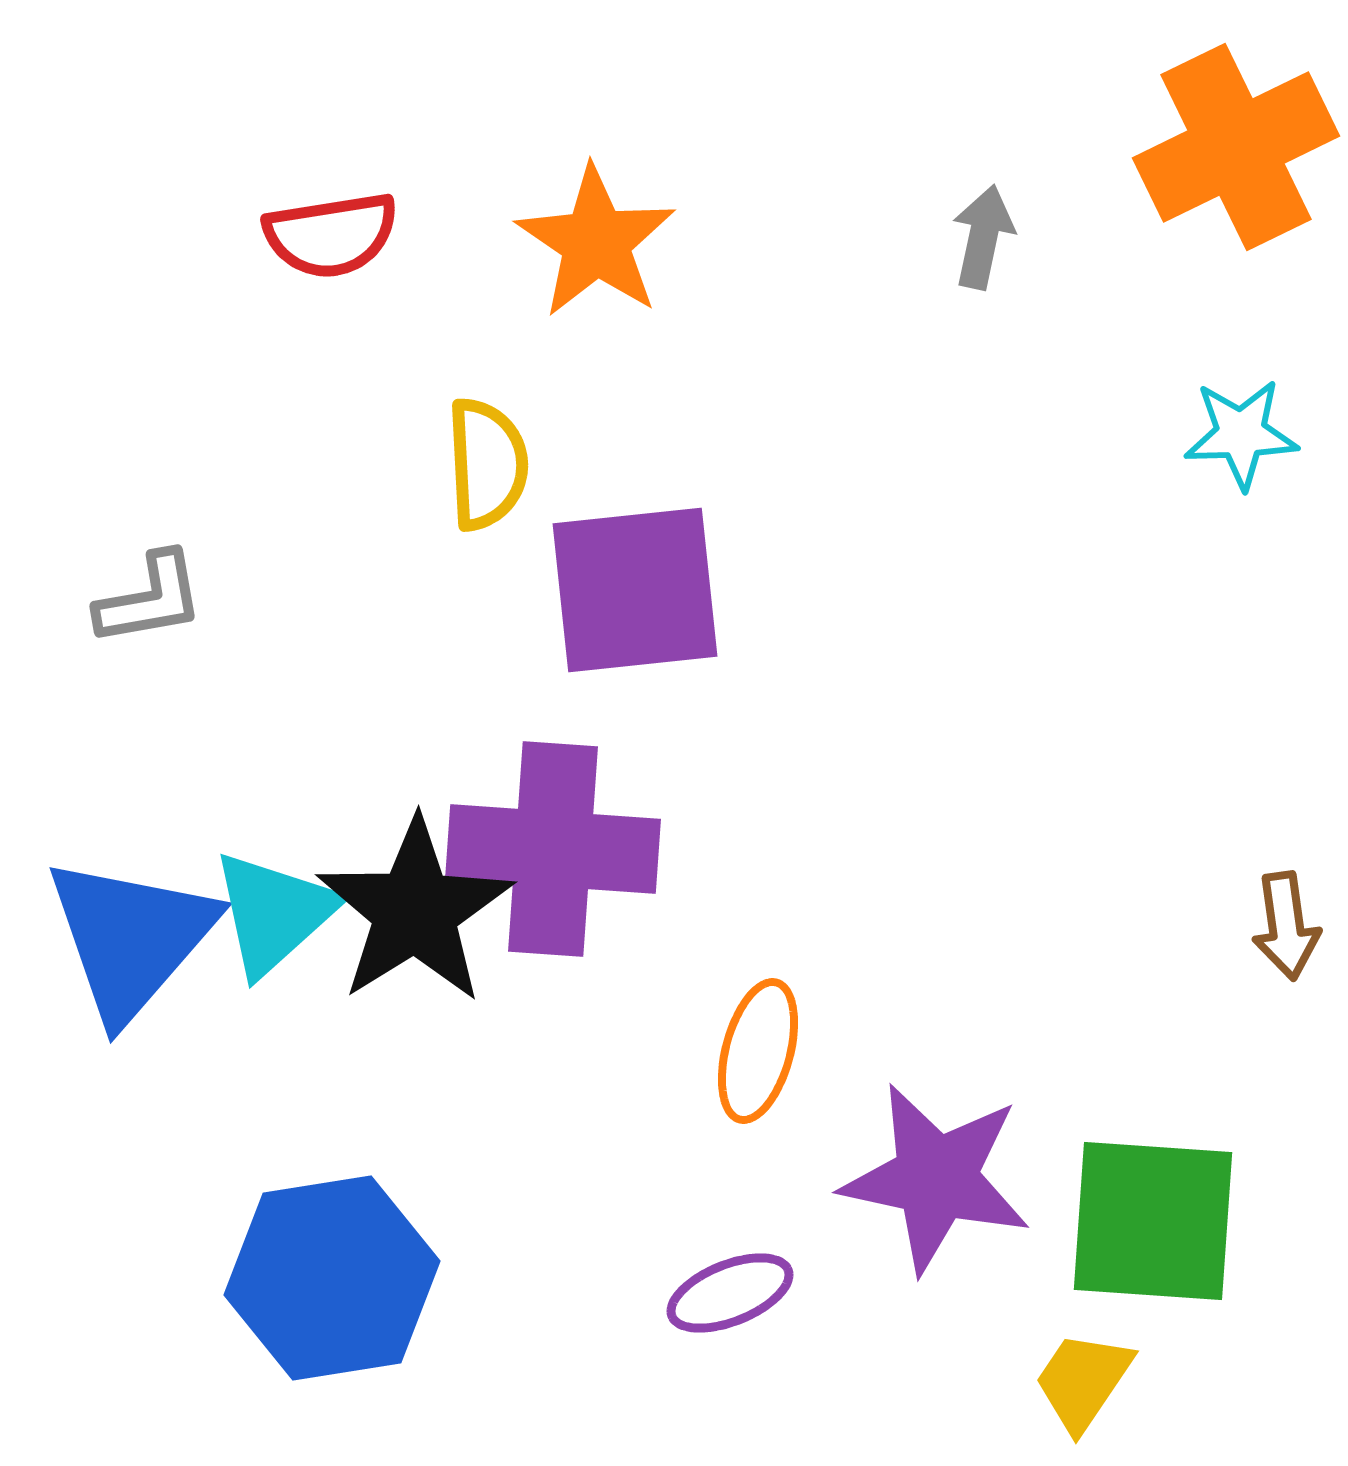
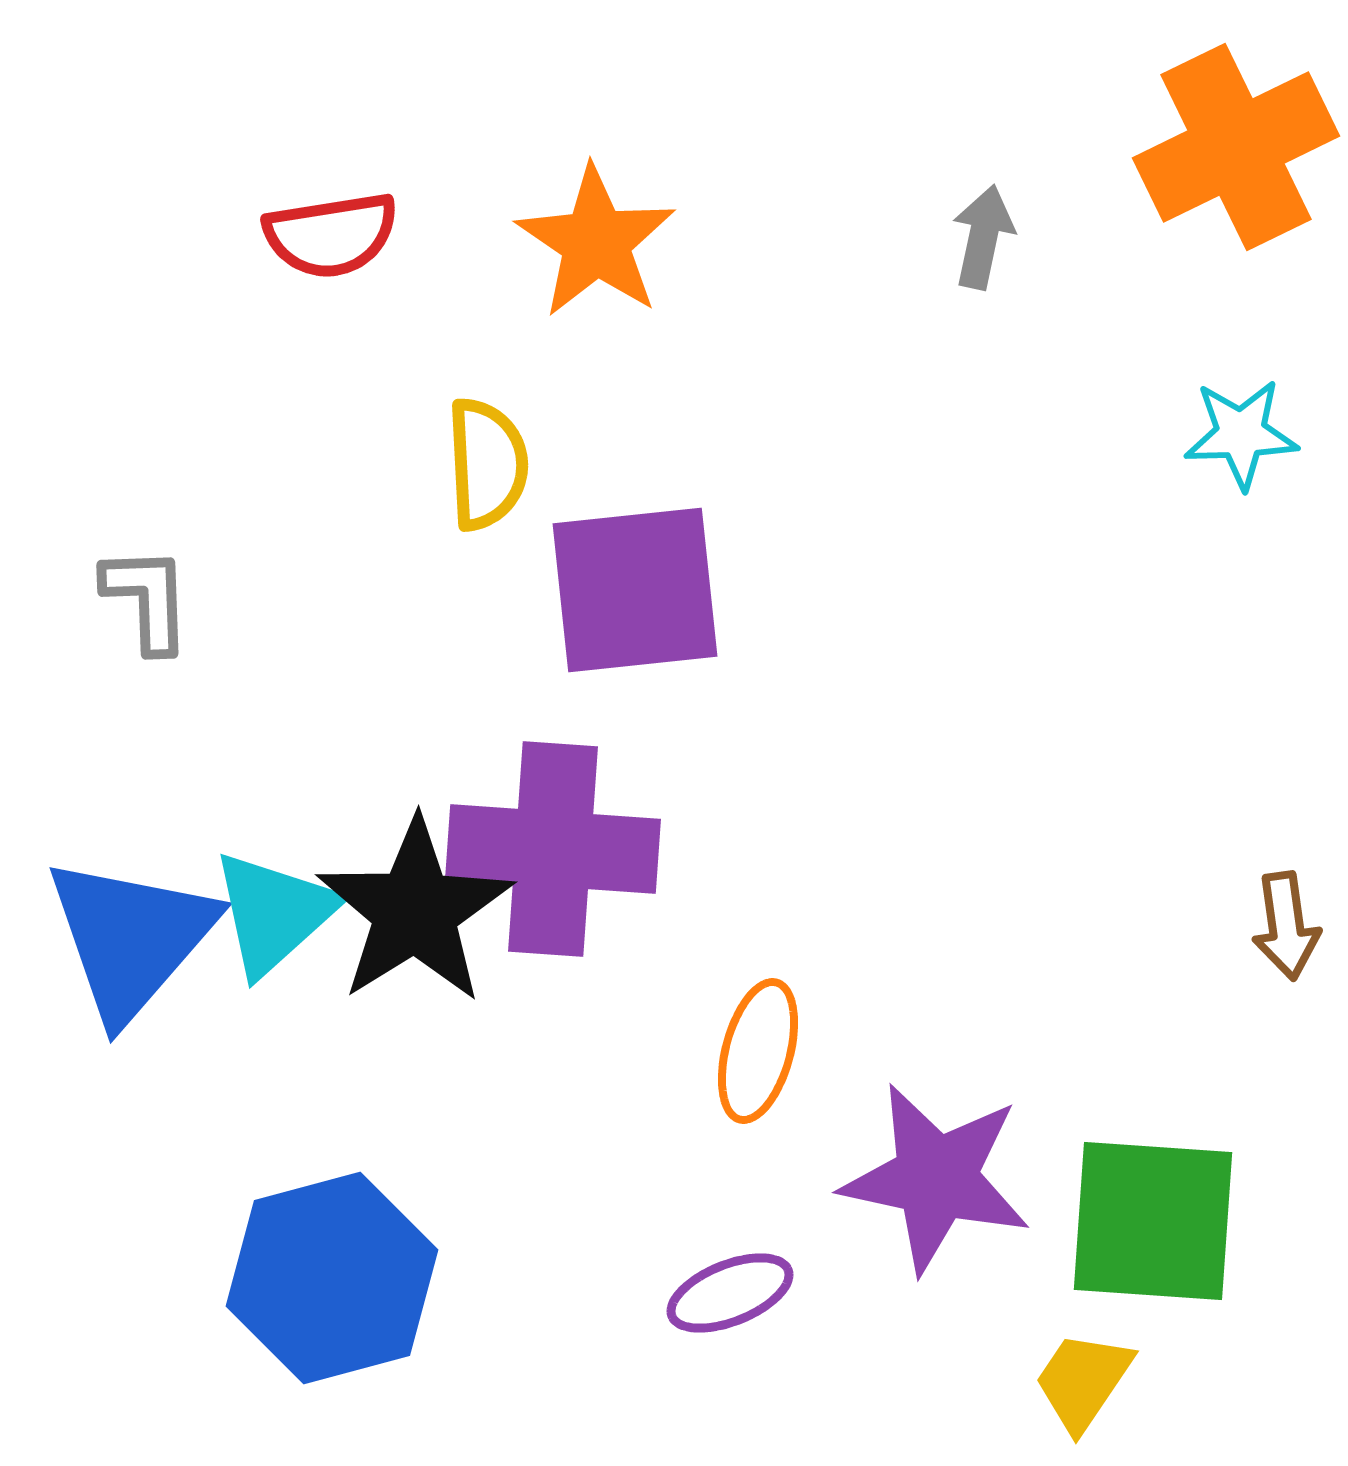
gray L-shape: moved 3 px left; rotated 82 degrees counterclockwise
blue hexagon: rotated 6 degrees counterclockwise
